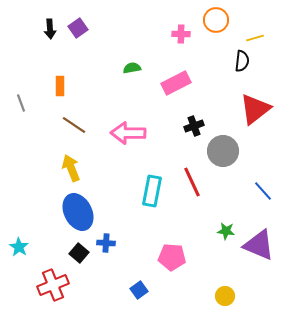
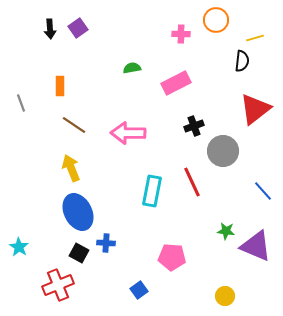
purple triangle: moved 3 px left, 1 px down
black square: rotated 12 degrees counterclockwise
red cross: moved 5 px right
